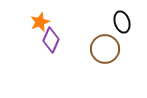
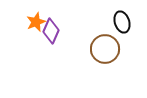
orange star: moved 4 px left
purple diamond: moved 9 px up
